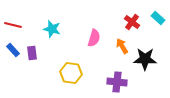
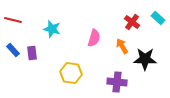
red line: moved 5 px up
